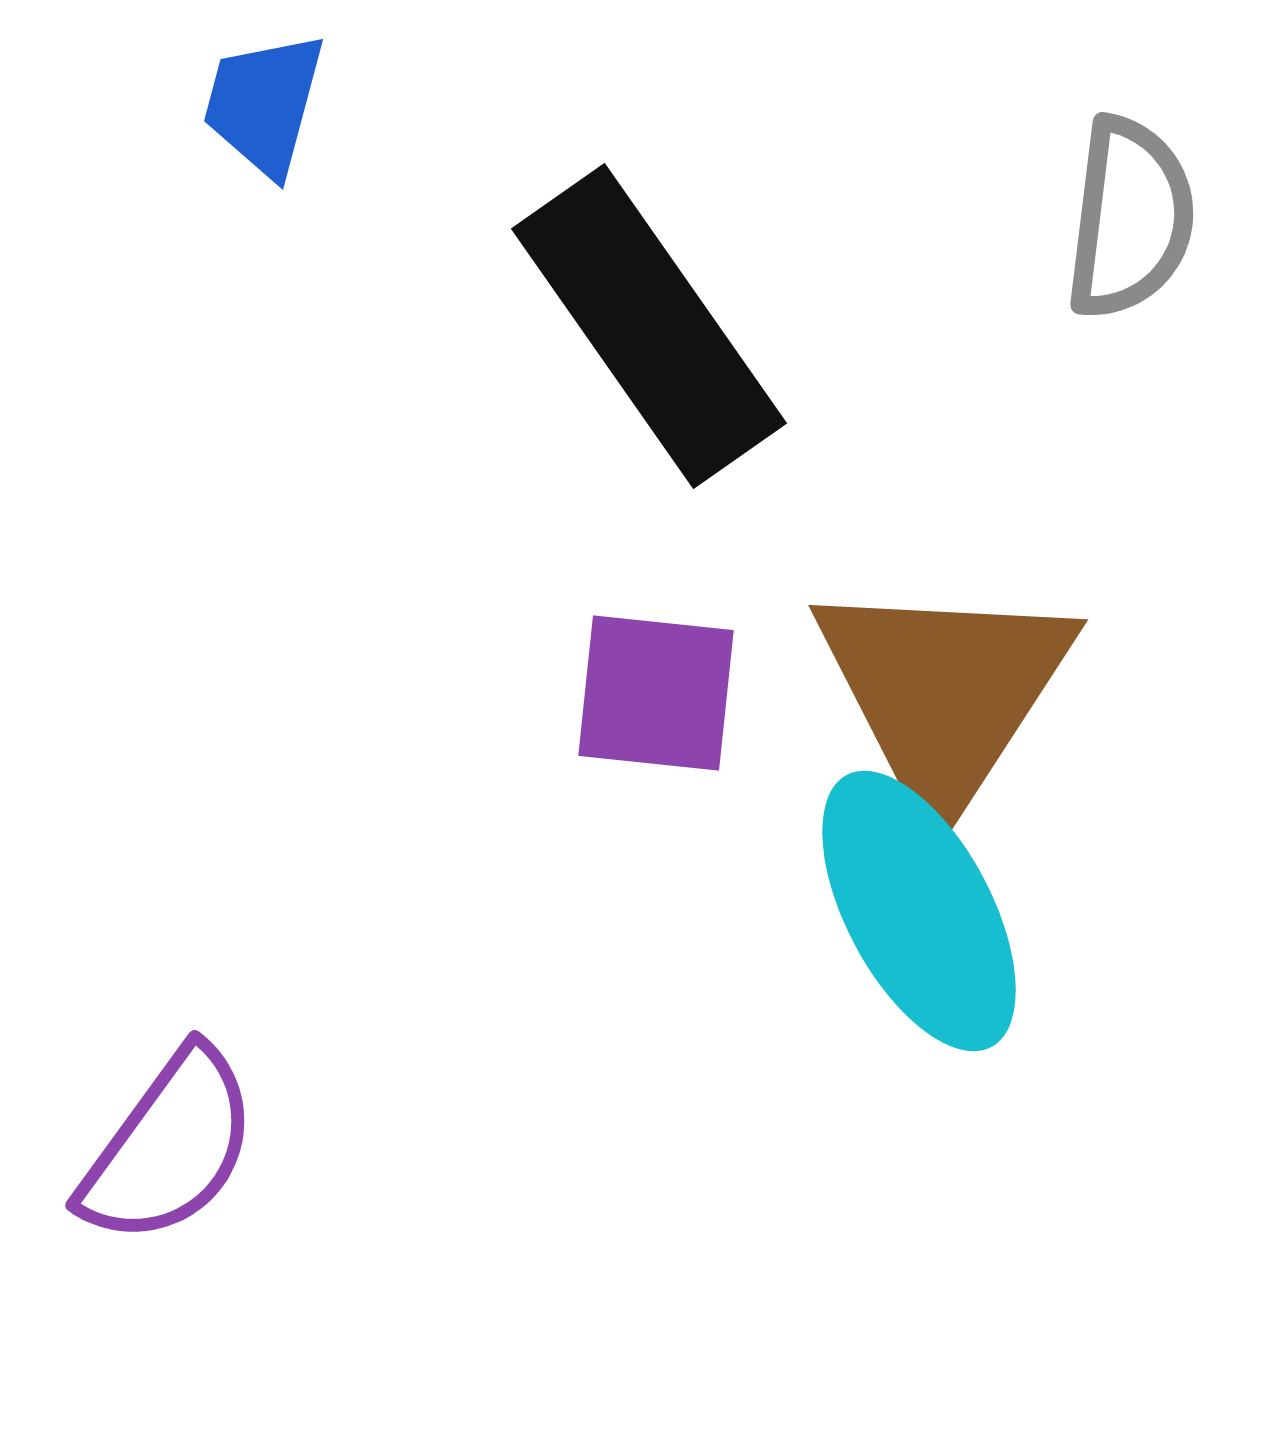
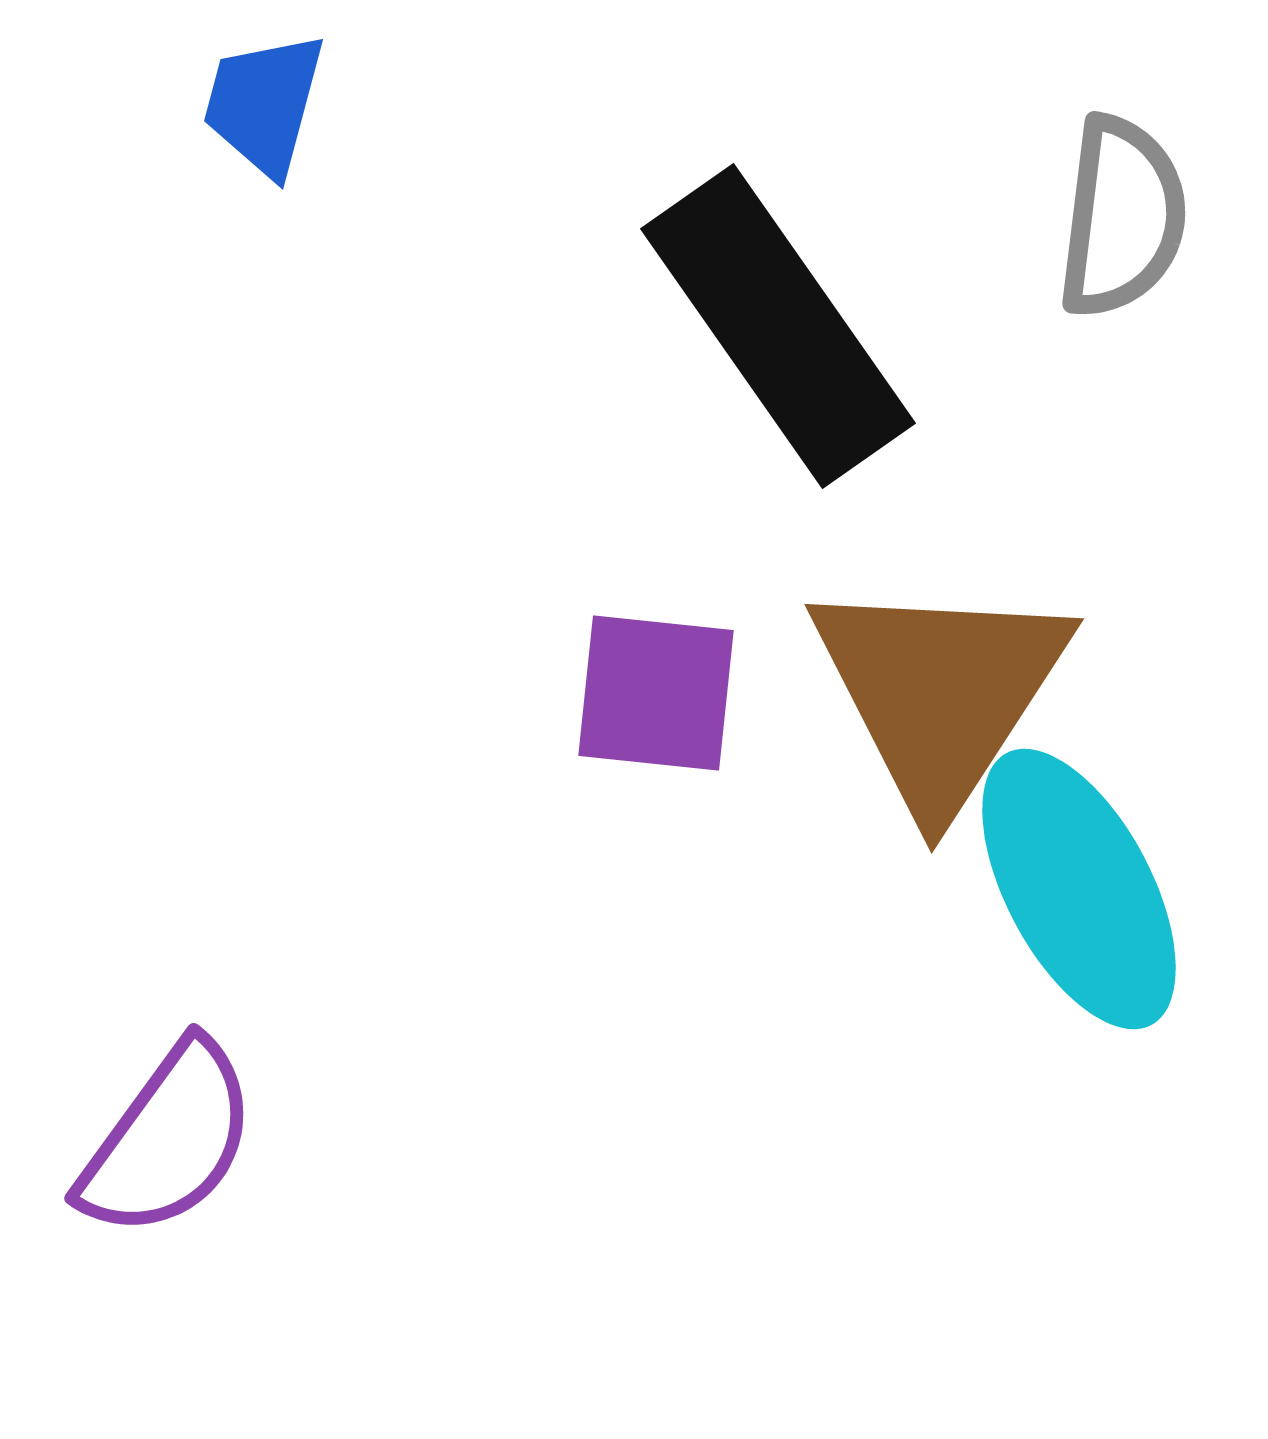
gray semicircle: moved 8 px left, 1 px up
black rectangle: moved 129 px right
brown triangle: moved 4 px left, 1 px up
cyan ellipse: moved 160 px right, 22 px up
purple semicircle: moved 1 px left, 7 px up
